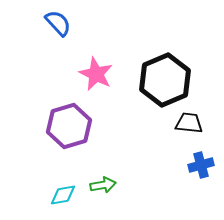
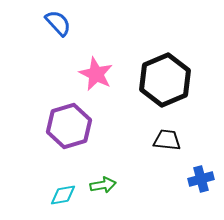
black trapezoid: moved 22 px left, 17 px down
blue cross: moved 14 px down
